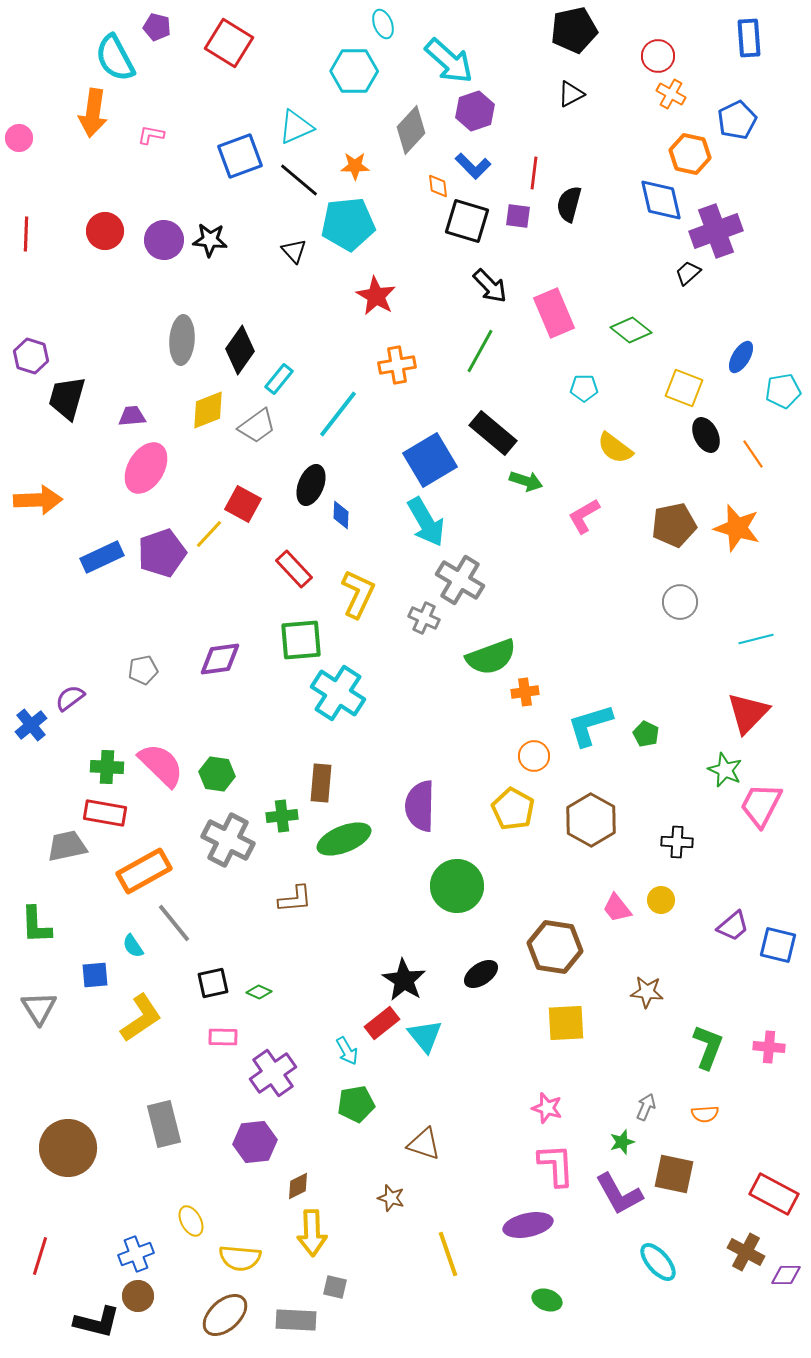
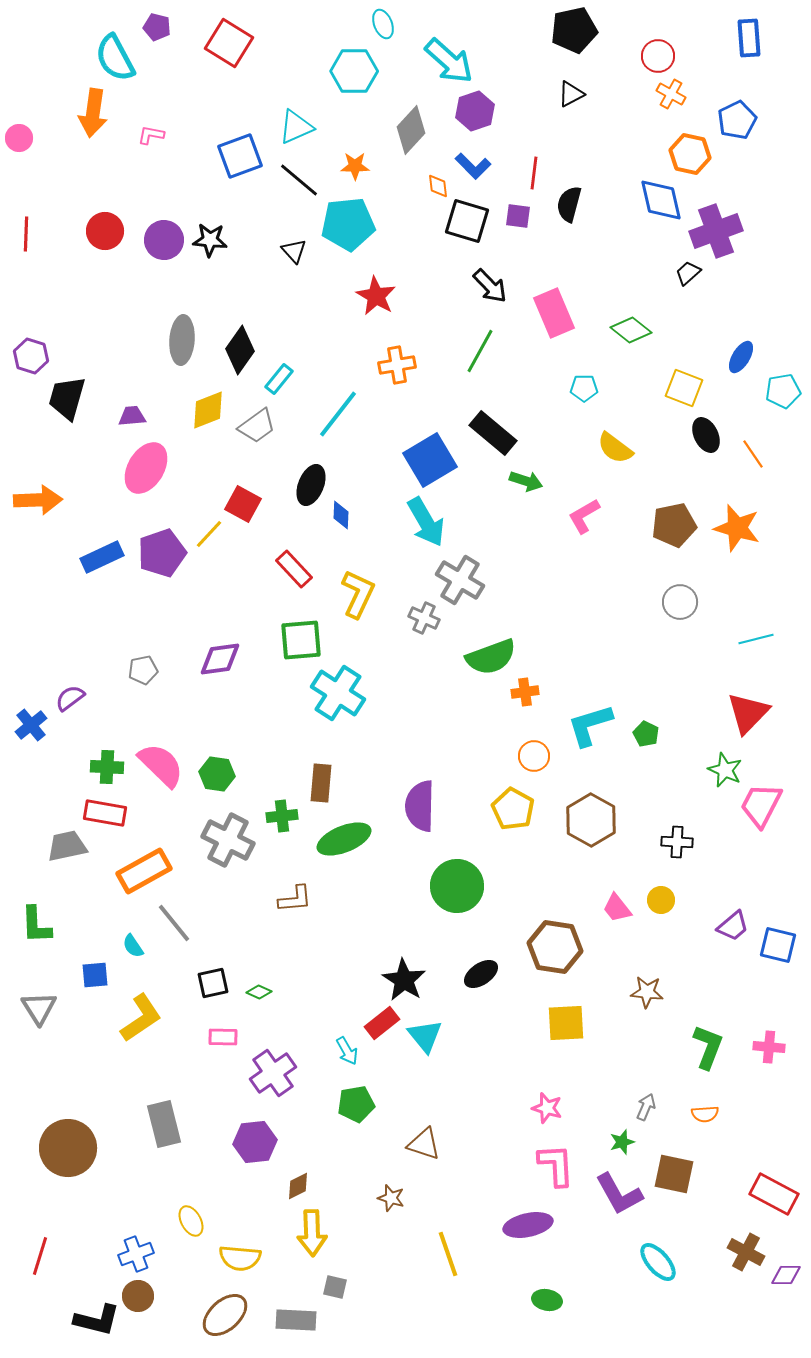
green ellipse at (547, 1300): rotated 8 degrees counterclockwise
black L-shape at (97, 1322): moved 2 px up
